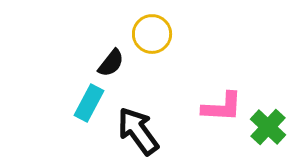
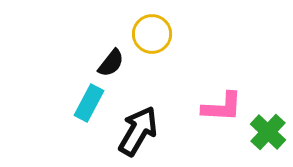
green cross: moved 5 px down
black arrow: rotated 66 degrees clockwise
